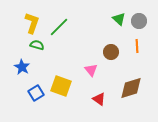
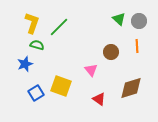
blue star: moved 3 px right, 3 px up; rotated 21 degrees clockwise
